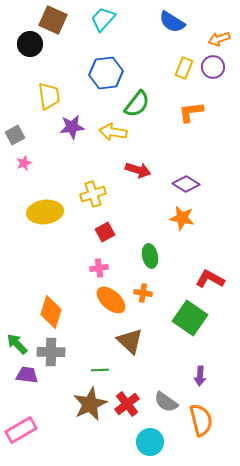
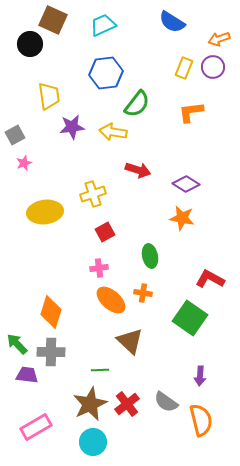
cyan trapezoid: moved 6 px down; rotated 24 degrees clockwise
pink rectangle: moved 15 px right, 3 px up
cyan circle: moved 57 px left
